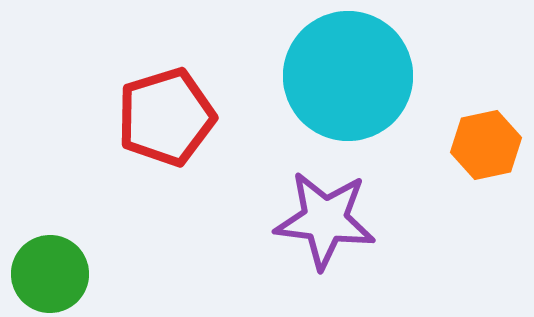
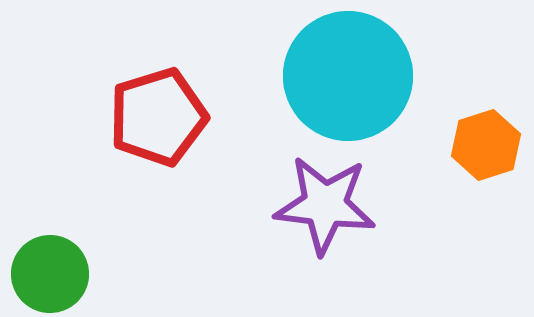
red pentagon: moved 8 px left
orange hexagon: rotated 6 degrees counterclockwise
purple star: moved 15 px up
